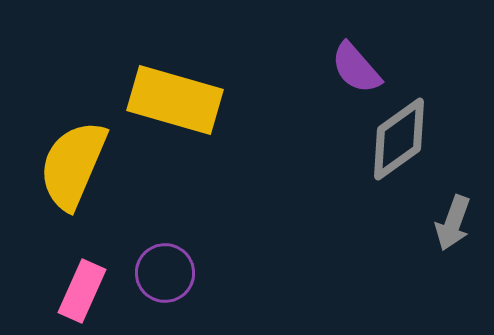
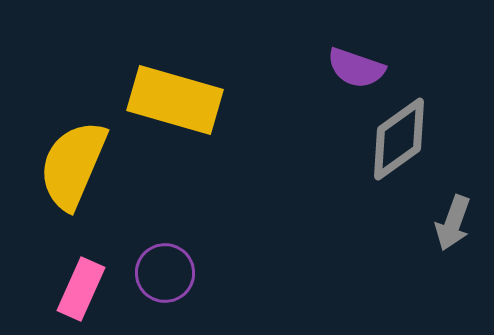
purple semicircle: rotated 30 degrees counterclockwise
pink rectangle: moved 1 px left, 2 px up
